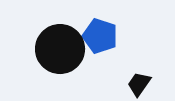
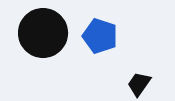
black circle: moved 17 px left, 16 px up
